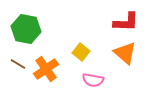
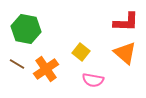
brown line: moved 1 px left
